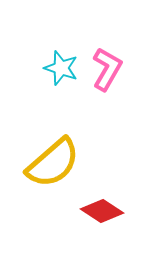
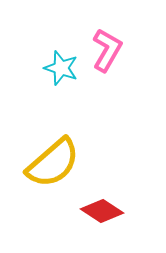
pink L-shape: moved 19 px up
